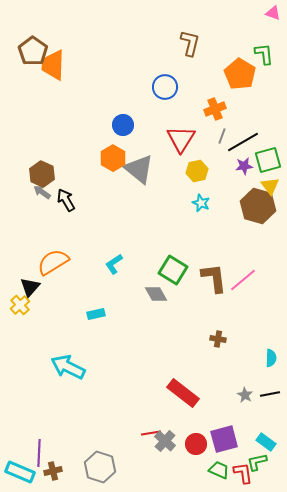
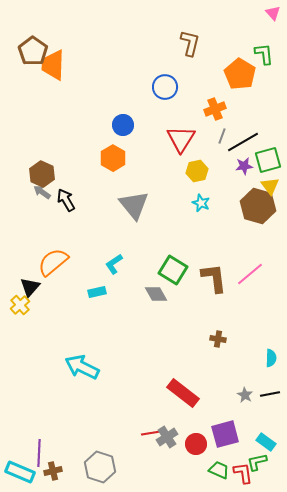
pink triangle at (273, 13): rotated 28 degrees clockwise
gray triangle at (139, 169): moved 5 px left, 36 px down; rotated 12 degrees clockwise
orange semicircle at (53, 262): rotated 8 degrees counterclockwise
pink line at (243, 280): moved 7 px right, 6 px up
cyan rectangle at (96, 314): moved 1 px right, 22 px up
cyan arrow at (68, 367): moved 14 px right
purple square at (224, 439): moved 1 px right, 5 px up
gray cross at (165, 441): moved 2 px right, 4 px up; rotated 15 degrees clockwise
